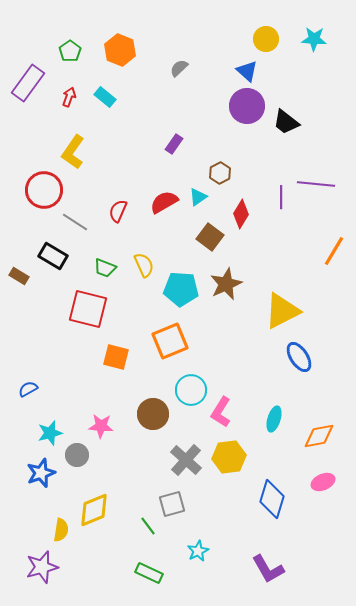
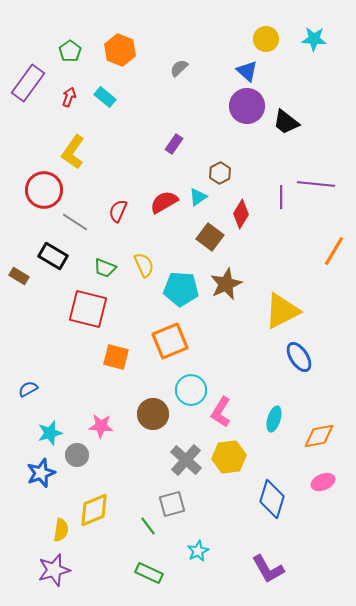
purple star at (42, 567): moved 12 px right, 3 px down
